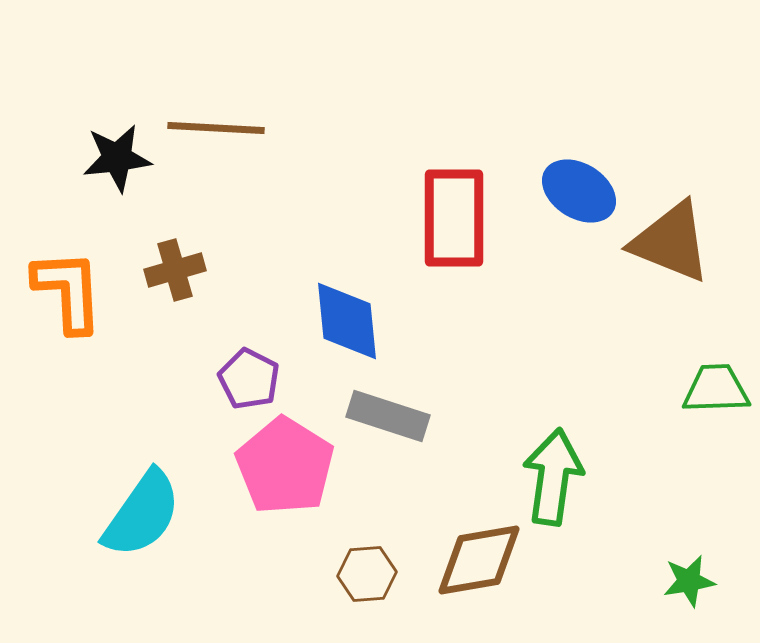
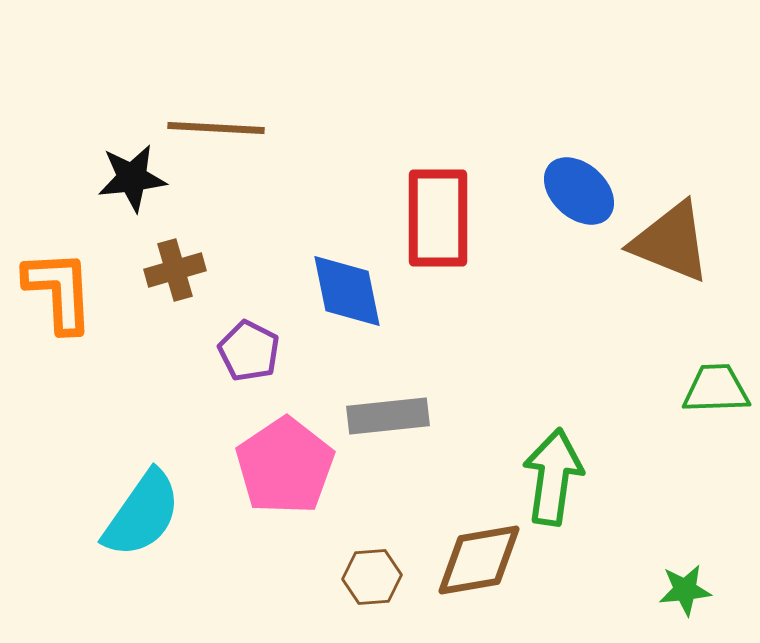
black star: moved 15 px right, 20 px down
blue ellipse: rotated 10 degrees clockwise
red rectangle: moved 16 px left
orange L-shape: moved 9 px left
blue diamond: moved 30 px up; rotated 6 degrees counterclockwise
purple pentagon: moved 28 px up
gray rectangle: rotated 24 degrees counterclockwise
pink pentagon: rotated 6 degrees clockwise
brown hexagon: moved 5 px right, 3 px down
green star: moved 4 px left, 9 px down; rotated 4 degrees clockwise
